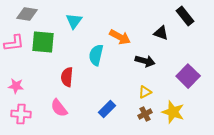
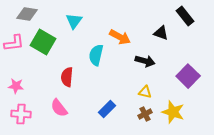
green square: rotated 25 degrees clockwise
yellow triangle: rotated 40 degrees clockwise
